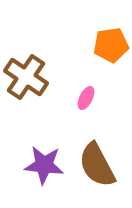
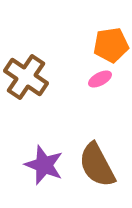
pink ellipse: moved 14 px right, 19 px up; rotated 35 degrees clockwise
purple star: rotated 15 degrees clockwise
